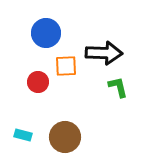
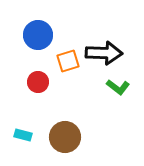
blue circle: moved 8 px left, 2 px down
orange square: moved 2 px right, 5 px up; rotated 15 degrees counterclockwise
green L-shape: rotated 140 degrees clockwise
